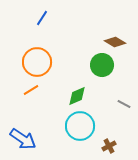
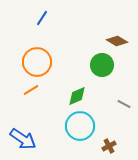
brown diamond: moved 2 px right, 1 px up
